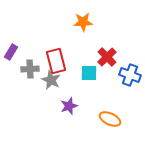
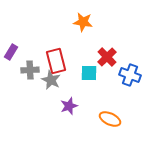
orange star: rotated 12 degrees clockwise
gray cross: moved 1 px down
